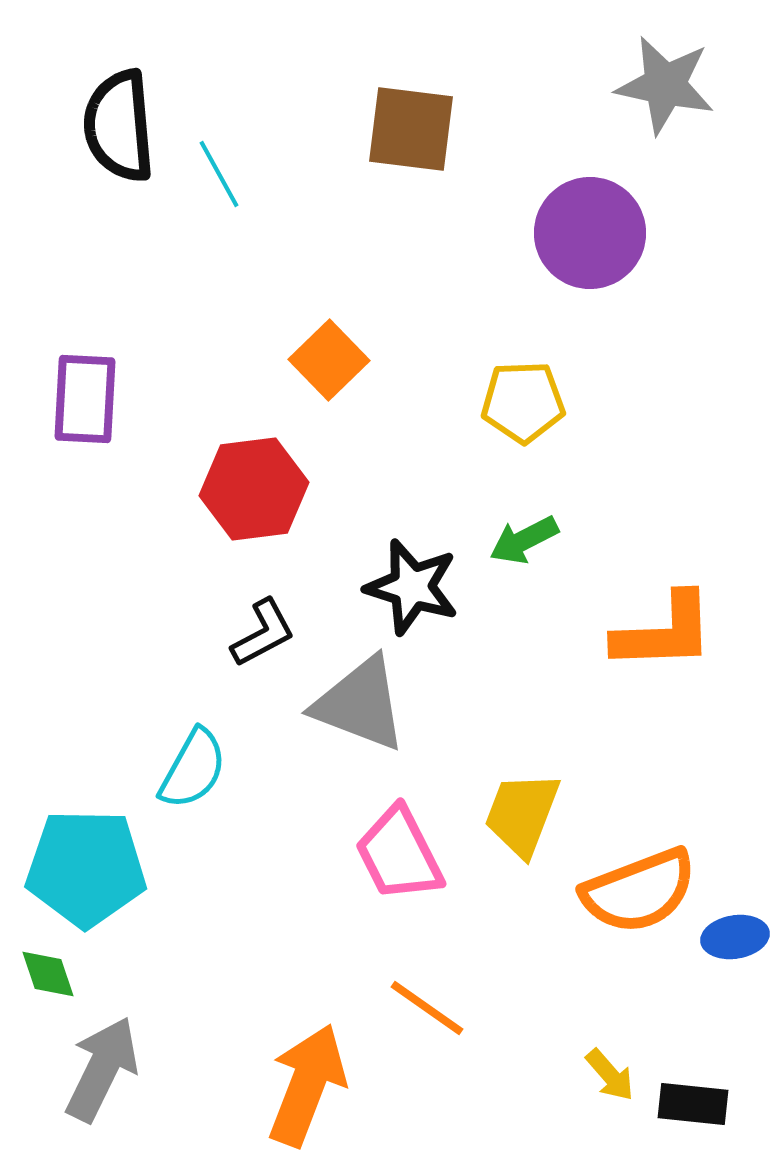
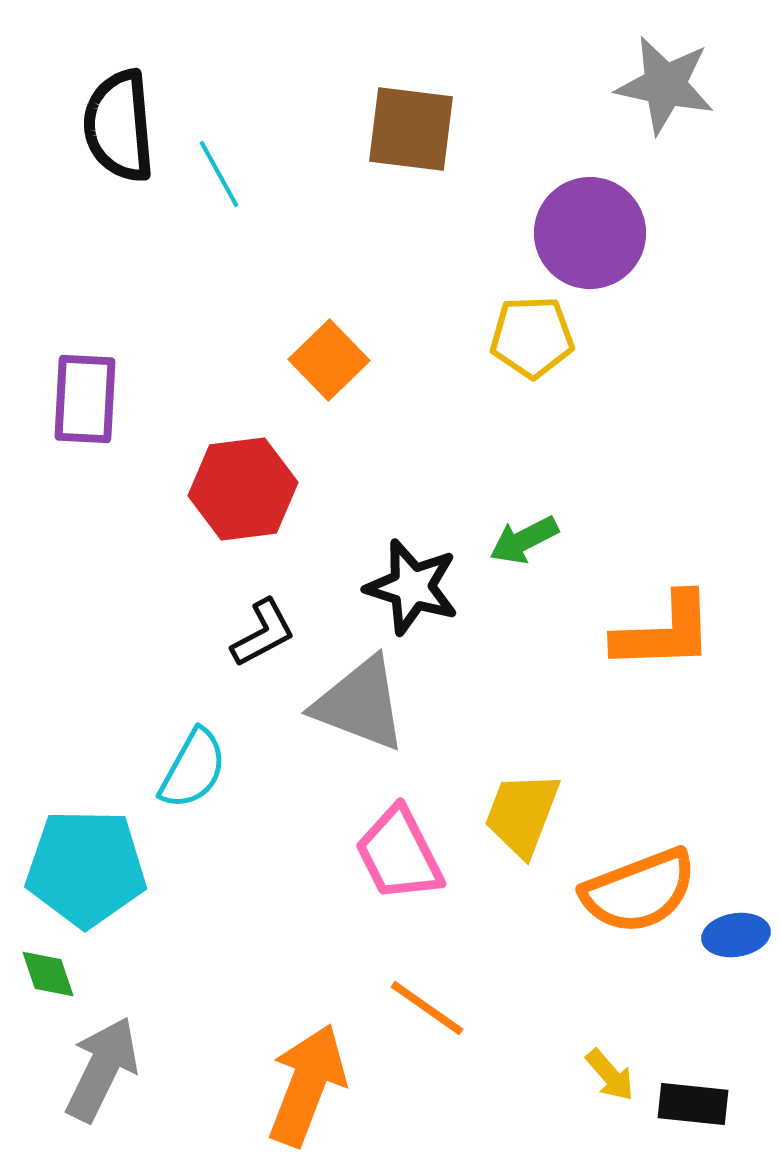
yellow pentagon: moved 9 px right, 65 px up
red hexagon: moved 11 px left
blue ellipse: moved 1 px right, 2 px up
